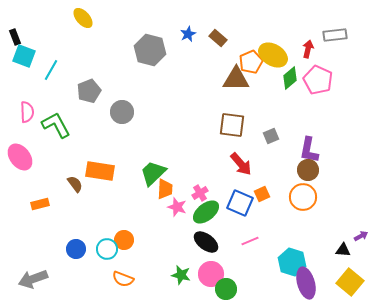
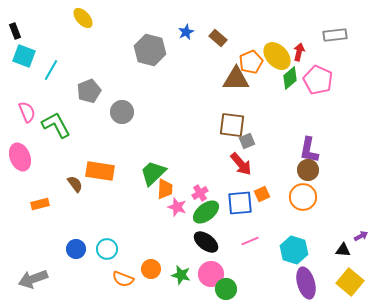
blue star at (188, 34): moved 2 px left, 2 px up
black rectangle at (15, 37): moved 6 px up
red arrow at (308, 49): moved 9 px left, 3 px down
yellow ellipse at (273, 55): moved 4 px right, 1 px down; rotated 16 degrees clockwise
pink semicircle at (27, 112): rotated 20 degrees counterclockwise
gray square at (271, 136): moved 24 px left, 5 px down
pink ellipse at (20, 157): rotated 16 degrees clockwise
blue square at (240, 203): rotated 28 degrees counterclockwise
orange circle at (124, 240): moved 27 px right, 29 px down
cyan hexagon at (292, 262): moved 2 px right, 12 px up
